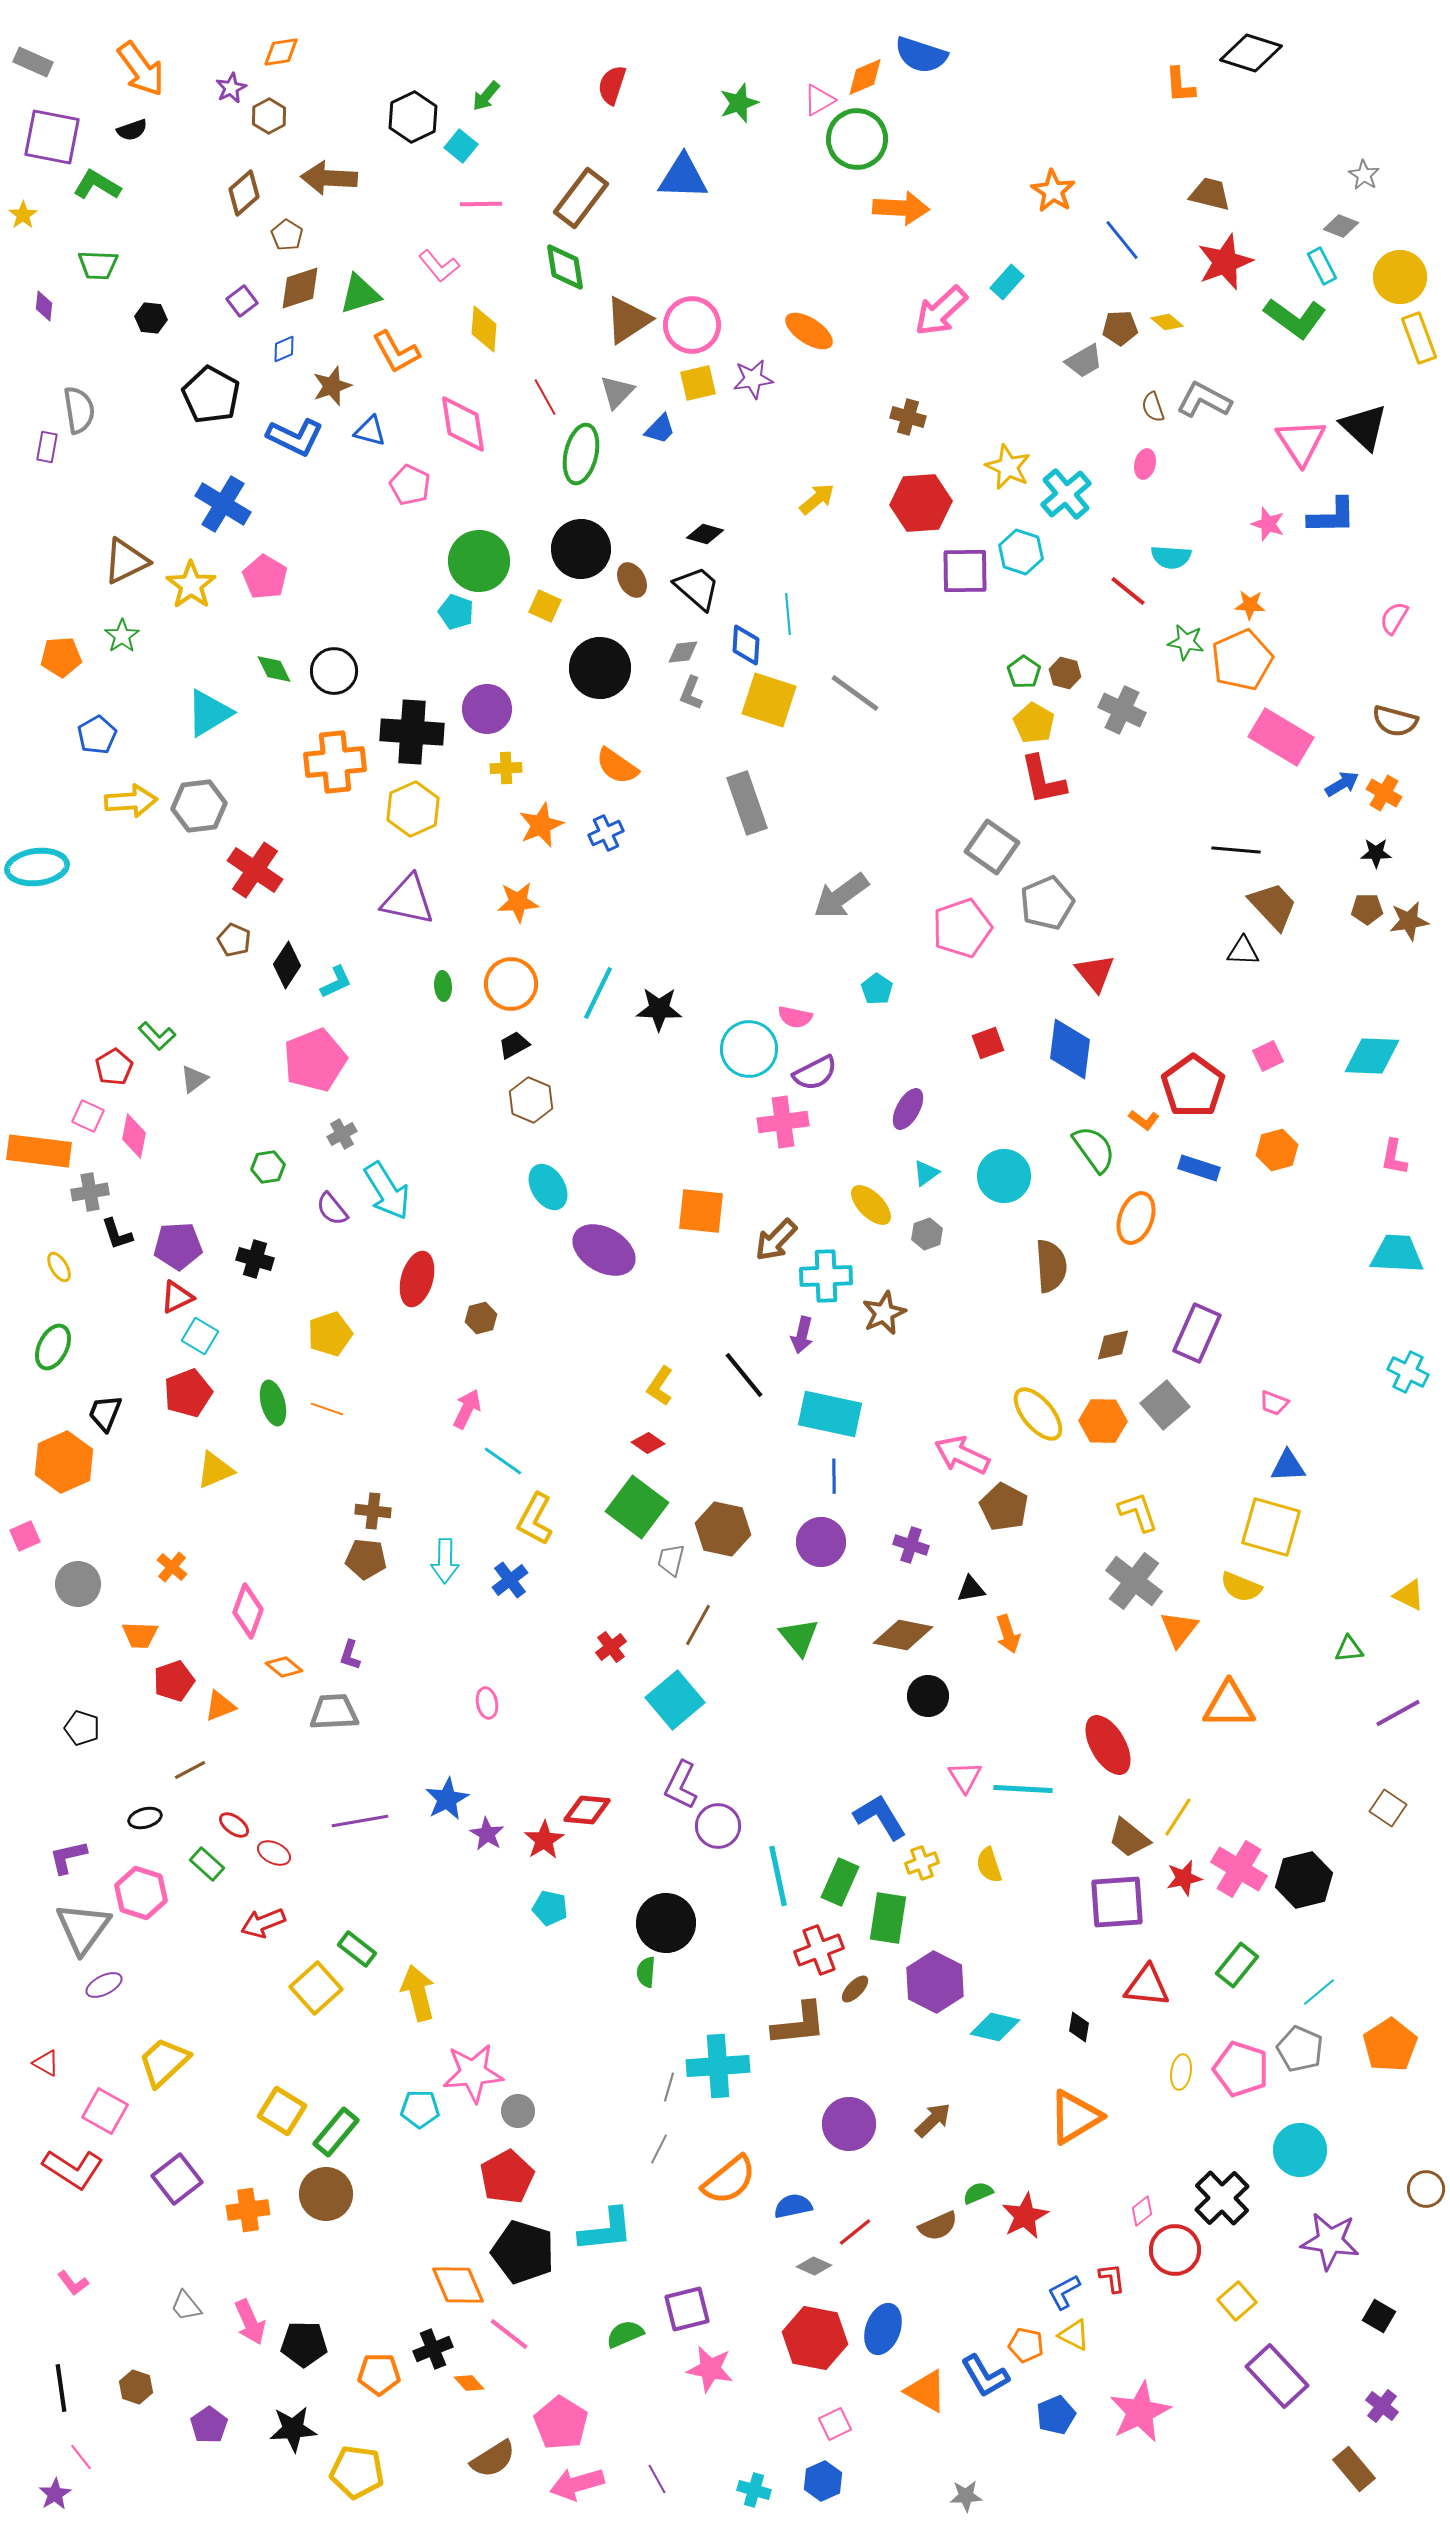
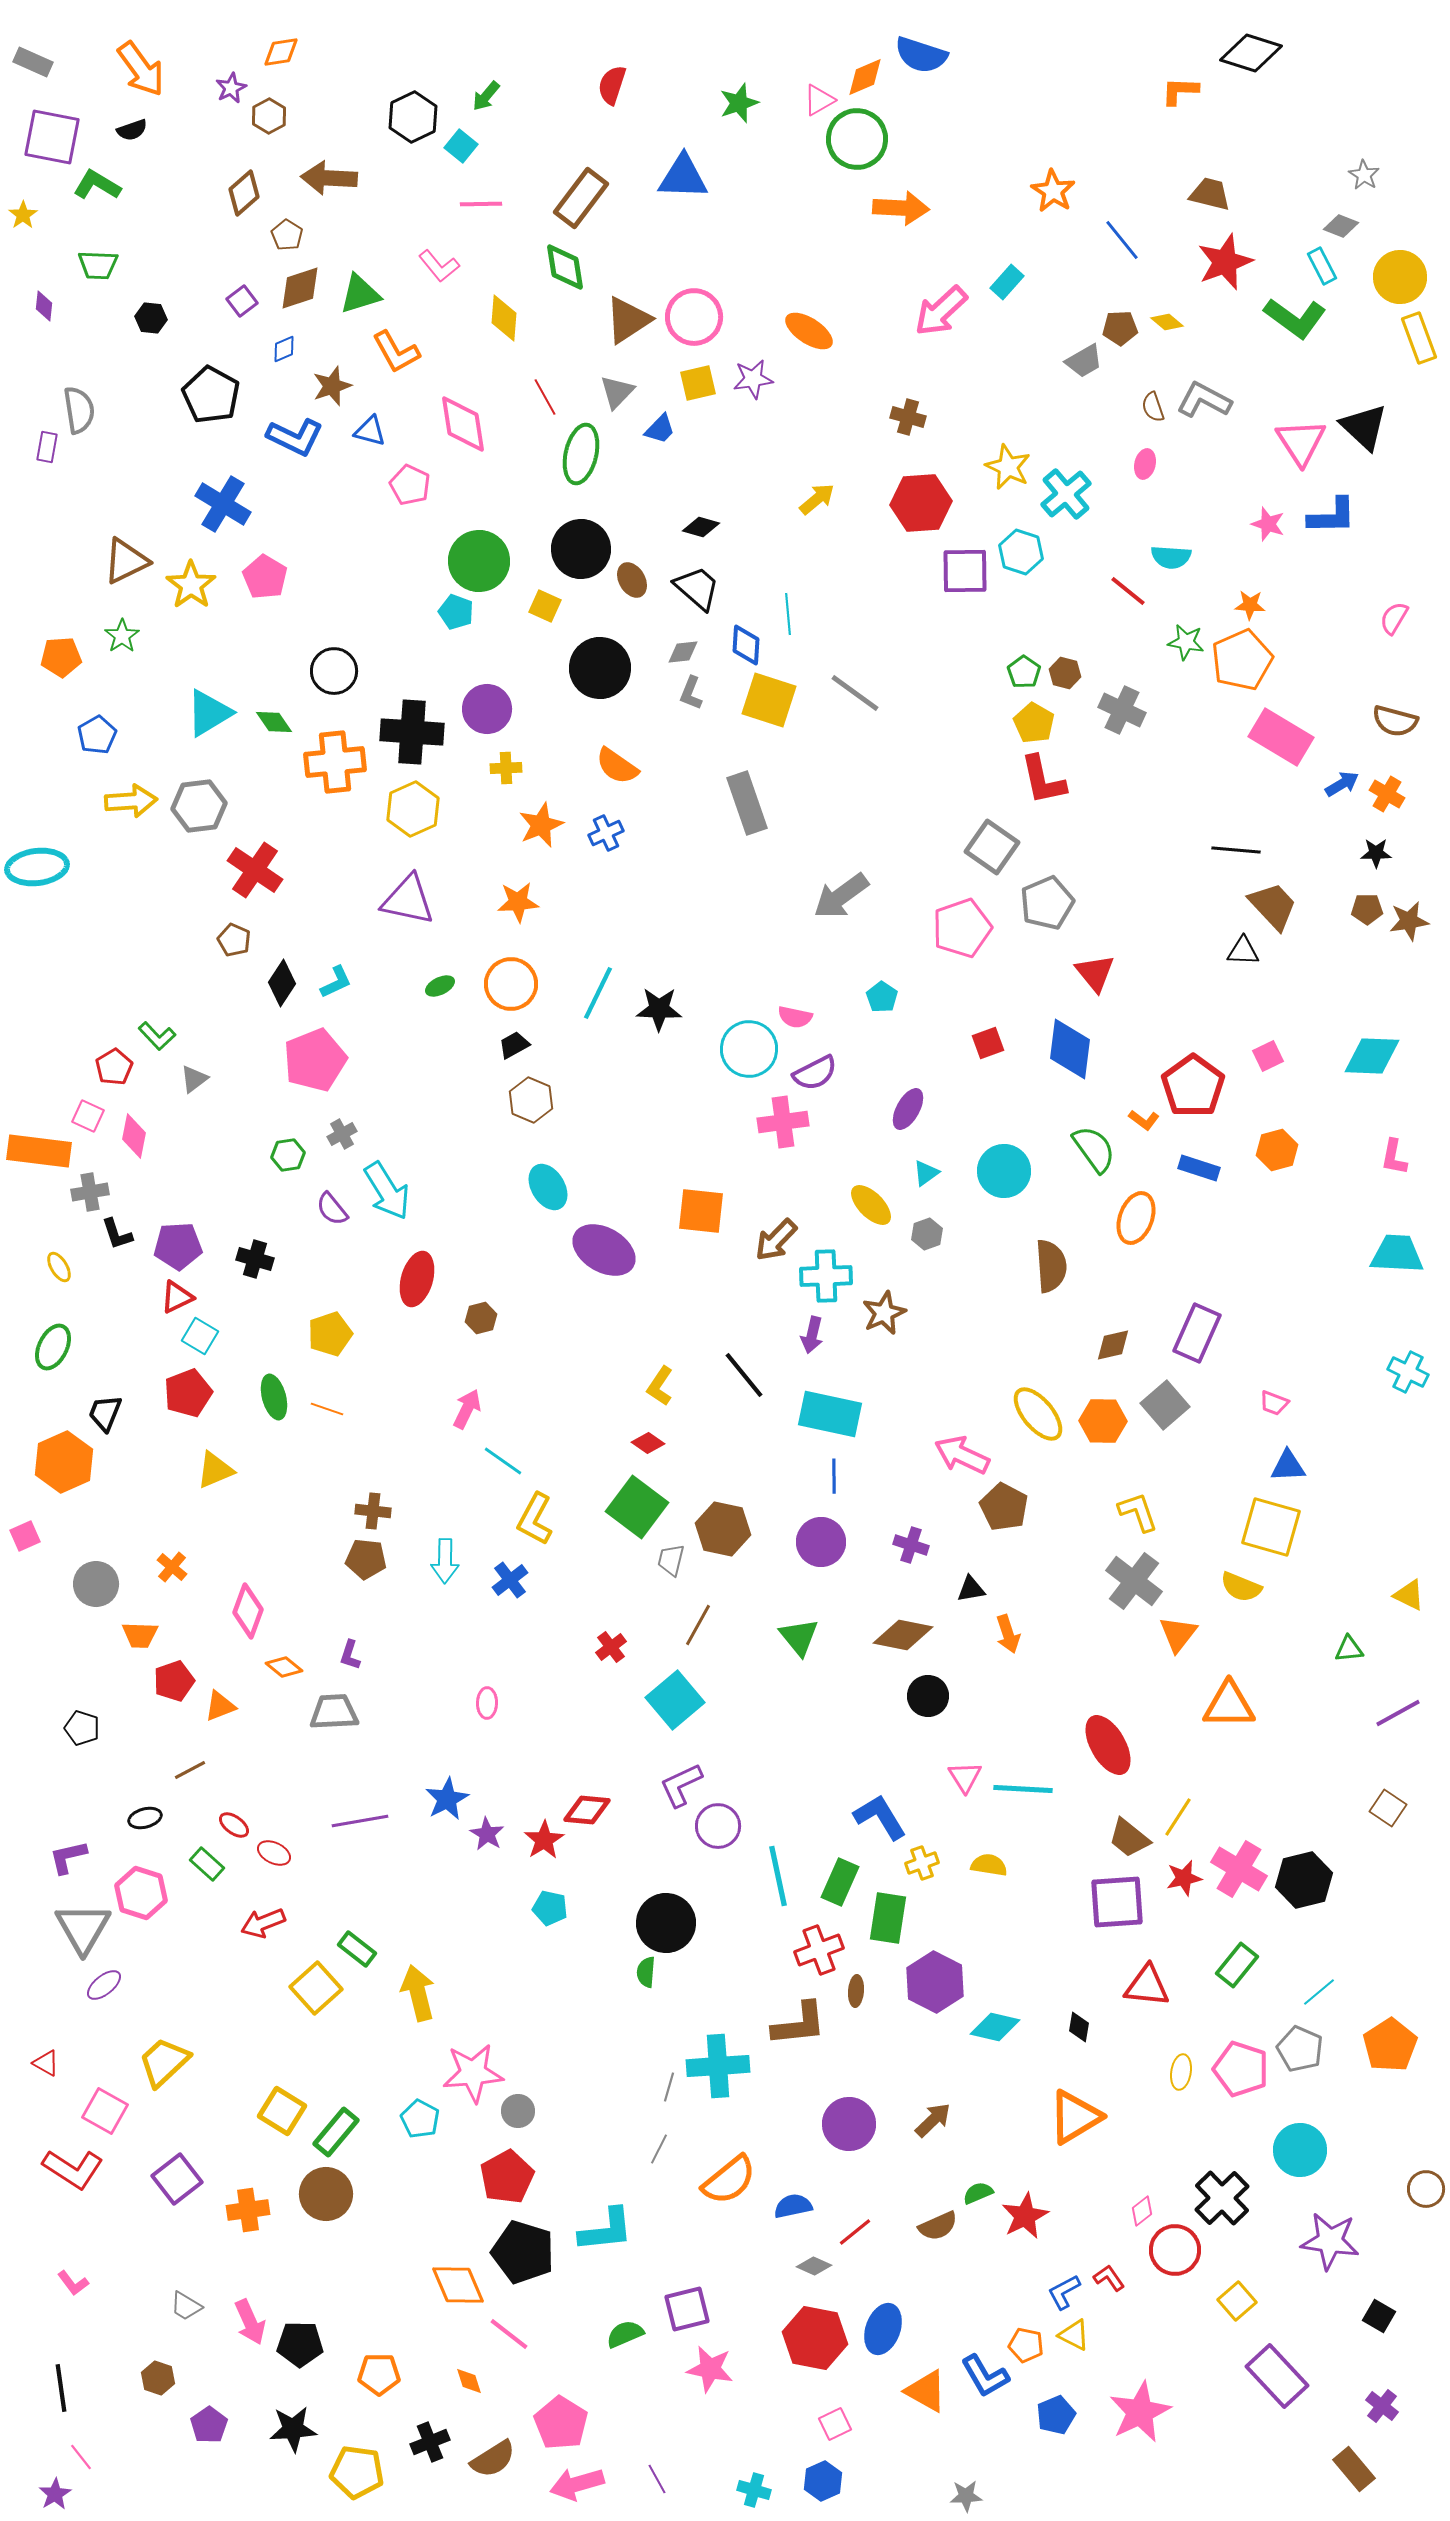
orange L-shape at (1180, 85): moved 6 px down; rotated 96 degrees clockwise
pink circle at (692, 325): moved 2 px right, 8 px up
yellow diamond at (484, 329): moved 20 px right, 11 px up
black diamond at (705, 534): moved 4 px left, 7 px up
green diamond at (274, 669): moved 53 px down; rotated 9 degrees counterclockwise
orange cross at (1384, 793): moved 3 px right, 1 px down
black diamond at (287, 965): moved 5 px left, 18 px down
green ellipse at (443, 986): moved 3 px left; rotated 68 degrees clockwise
cyan pentagon at (877, 989): moved 5 px right, 8 px down
green hexagon at (268, 1167): moved 20 px right, 12 px up
cyan circle at (1004, 1176): moved 5 px up
purple arrow at (802, 1335): moved 10 px right
green ellipse at (273, 1403): moved 1 px right, 6 px up
gray circle at (78, 1584): moved 18 px right
orange triangle at (1179, 1629): moved 1 px left, 5 px down
pink ellipse at (487, 1703): rotated 12 degrees clockwise
purple L-shape at (681, 1785): rotated 39 degrees clockwise
yellow semicircle at (989, 1865): rotated 117 degrees clockwise
gray triangle at (83, 1928): rotated 6 degrees counterclockwise
purple ellipse at (104, 1985): rotated 12 degrees counterclockwise
brown ellipse at (855, 1989): moved 1 px right, 2 px down; rotated 40 degrees counterclockwise
cyan pentagon at (420, 2109): moved 10 px down; rotated 27 degrees clockwise
red L-shape at (1112, 2278): moved 3 px left; rotated 28 degrees counterclockwise
gray trapezoid at (186, 2306): rotated 20 degrees counterclockwise
black pentagon at (304, 2344): moved 4 px left
black cross at (433, 2349): moved 3 px left, 93 px down
orange diamond at (469, 2383): moved 2 px up; rotated 24 degrees clockwise
brown hexagon at (136, 2387): moved 22 px right, 9 px up
